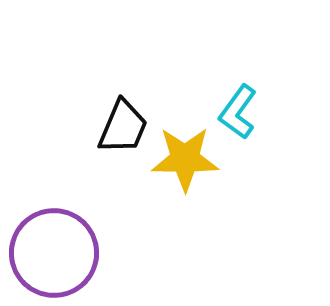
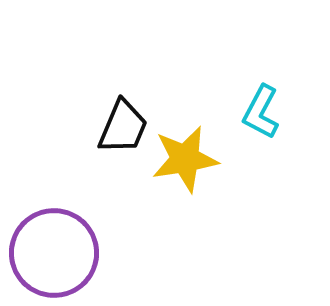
cyan L-shape: moved 23 px right; rotated 8 degrees counterclockwise
yellow star: rotated 10 degrees counterclockwise
